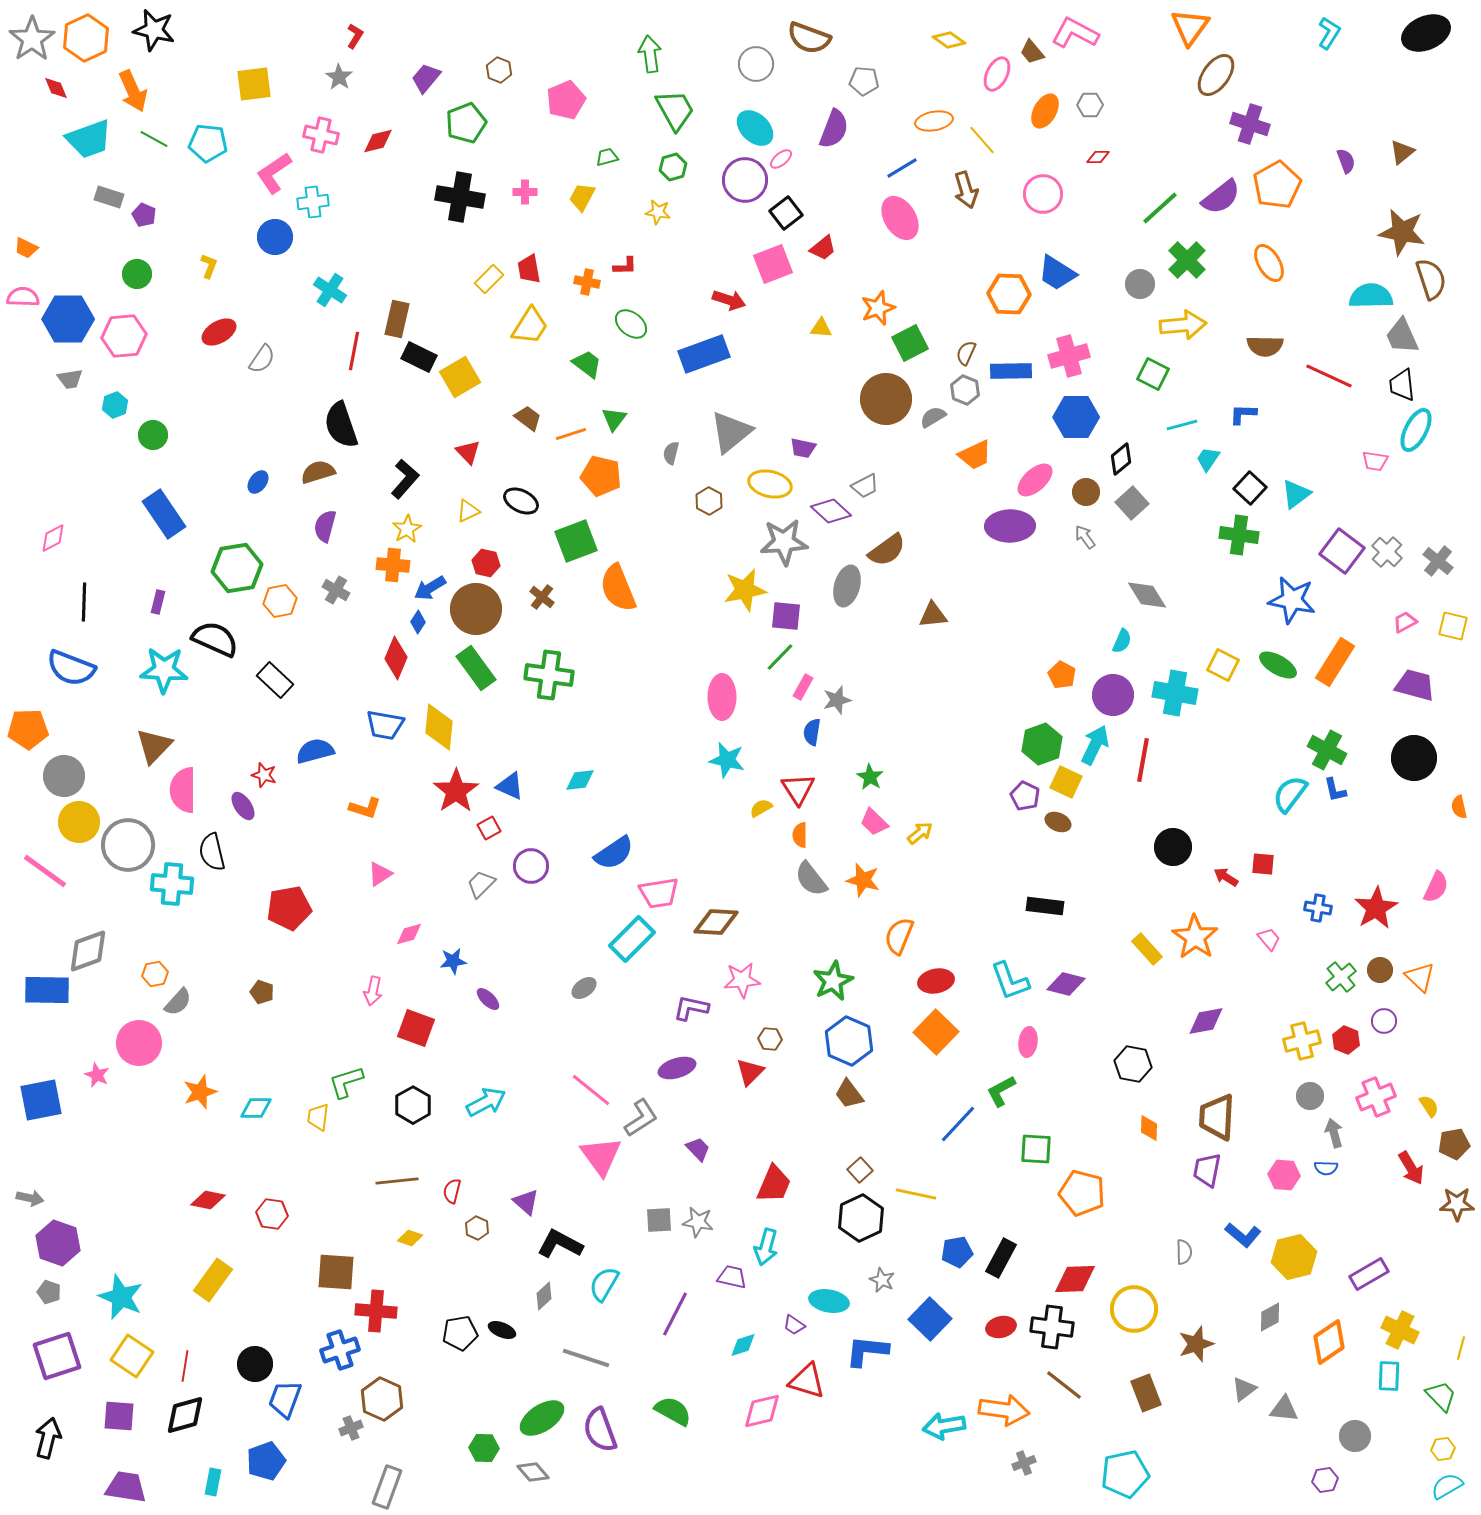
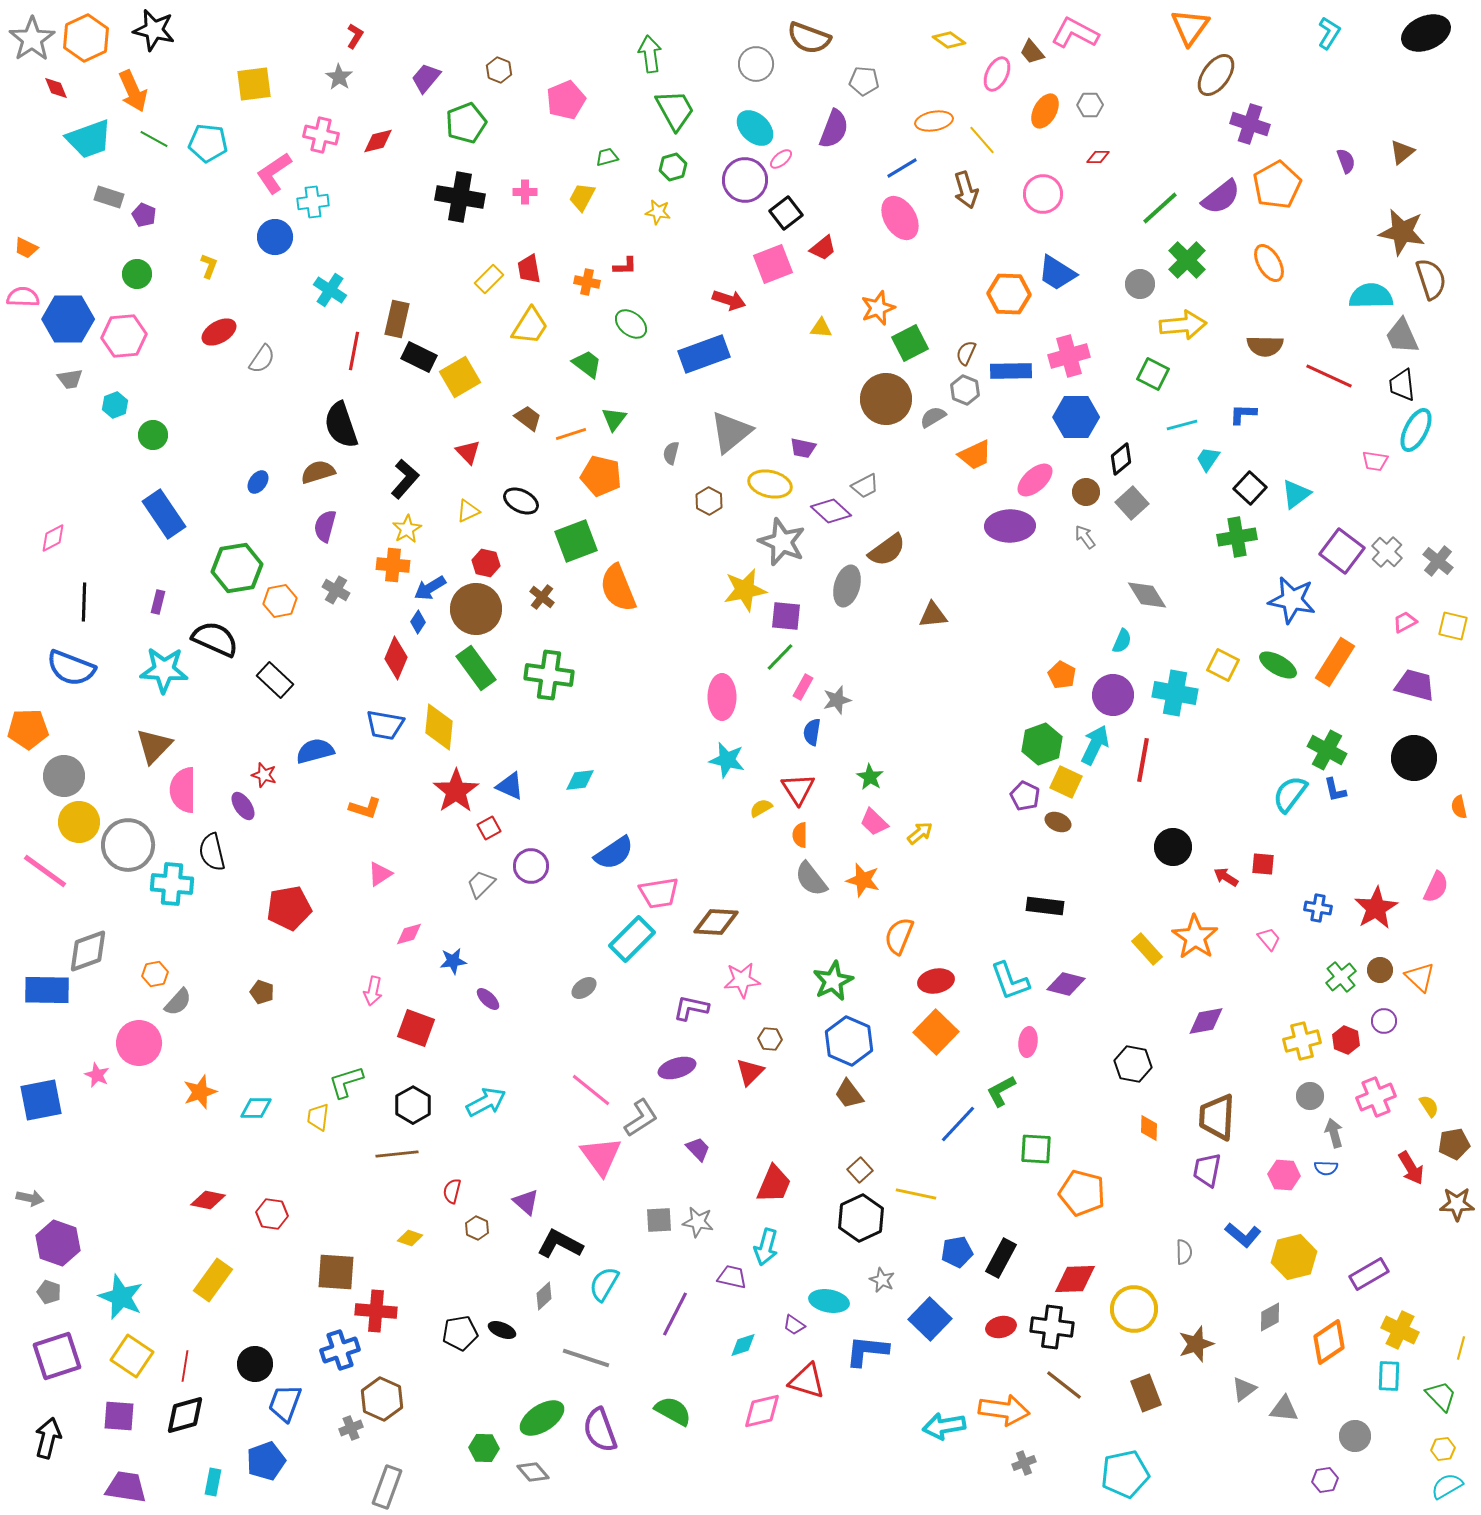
green cross at (1239, 535): moved 2 px left, 2 px down; rotated 18 degrees counterclockwise
gray star at (784, 542): moved 2 px left; rotated 27 degrees clockwise
brown line at (397, 1181): moved 27 px up
blue trapezoid at (285, 1399): moved 4 px down
